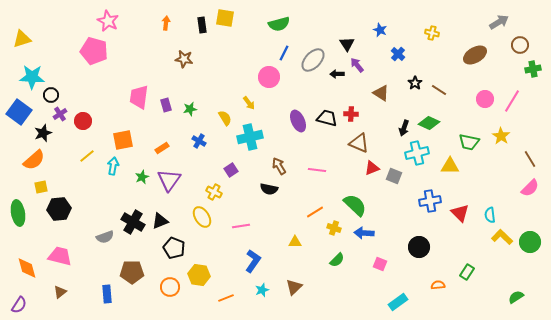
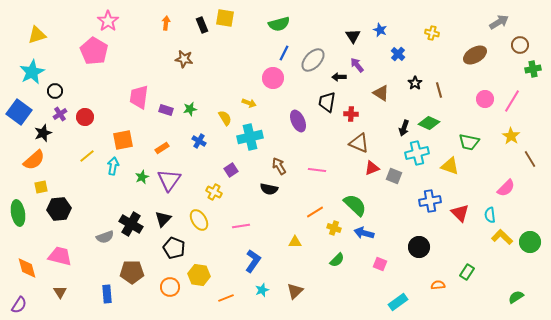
pink star at (108, 21): rotated 10 degrees clockwise
black rectangle at (202, 25): rotated 14 degrees counterclockwise
yellow triangle at (22, 39): moved 15 px right, 4 px up
black triangle at (347, 44): moved 6 px right, 8 px up
pink pentagon at (94, 51): rotated 16 degrees clockwise
black arrow at (337, 74): moved 2 px right, 3 px down
cyan star at (32, 77): moved 5 px up; rotated 30 degrees counterclockwise
pink circle at (269, 77): moved 4 px right, 1 px down
brown line at (439, 90): rotated 42 degrees clockwise
black circle at (51, 95): moved 4 px right, 4 px up
yellow arrow at (249, 103): rotated 32 degrees counterclockwise
purple rectangle at (166, 105): moved 5 px down; rotated 56 degrees counterclockwise
black trapezoid at (327, 118): moved 16 px up; rotated 95 degrees counterclockwise
red circle at (83, 121): moved 2 px right, 4 px up
yellow star at (501, 136): moved 10 px right
yellow triangle at (450, 166): rotated 18 degrees clockwise
pink semicircle at (530, 188): moved 24 px left
yellow ellipse at (202, 217): moved 3 px left, 3 px down
black triangle at (160, 221): moved 3 px right, 2 px up; rotated 24 degrees counterclockwise
black cross at (133, 222): moved 2 px left, 2 px down
blue arrow at (364, 233): rotated 12 degrees clockwise
brown triangle at (294, 287): moved 1 px right, 4 px down
brown triangle at (60, 292): rotated 24 degrees counterclockwise
